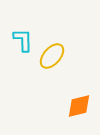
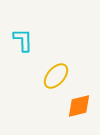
yellow ellipse: moved 4 px right, 20 px down
